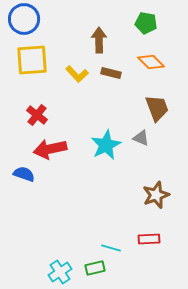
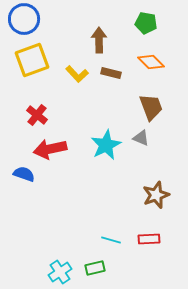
yellow square: rotated 16 degrees counterclockwise
brown trapezoid: moved 6 px left, 1 px up
cyan line: moved 8 px up
